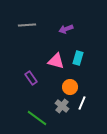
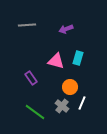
green line: moved 2 px left, 6 px up
